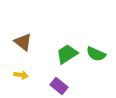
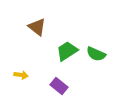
brown triangle: moved 14 px right, 15 px up
green trapezoid: moved 3 px up
